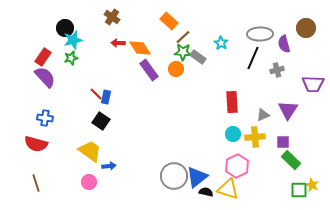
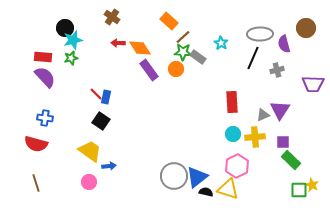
red rectangle at (43, 57): rotated 60 degrees clockwise
purple triangle at (288, 110): moved 8 px left
